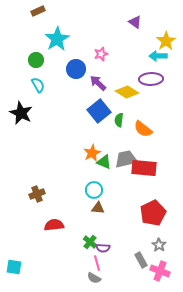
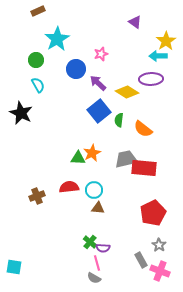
green triangle: moved 26 px left, 4 px up; rotated 21 degrees counterclockwise
brown cross: moved 2 px down
red semicircle: moved 15 px right, 38 px up
